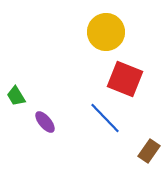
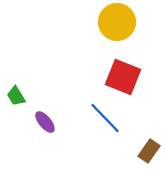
yellow circle: moved 11 px right, 10 px up
red square: moved 2 px left, 2 px up
